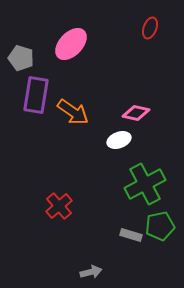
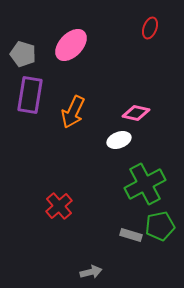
pink ellipse: moved 1 px down
gray pentagon: moved 2 px right, 4 px up
purple rectangle: moved 6 px left
orange arrow: rotated 80 degrees clockwise
